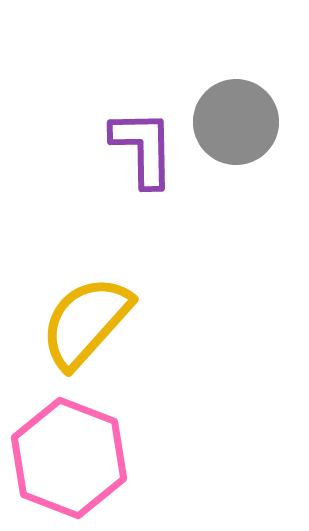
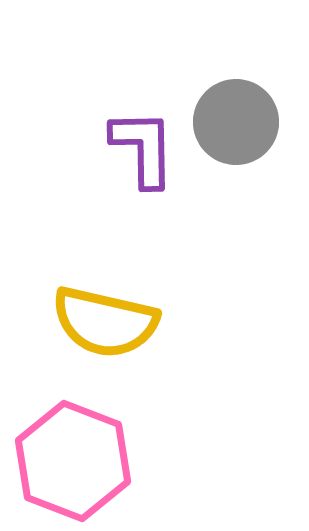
yellow semicircle: moved 19 px right; rotated 119 degrees counterclockwise
pink hexagon: moved 4 px right, 3 px down
